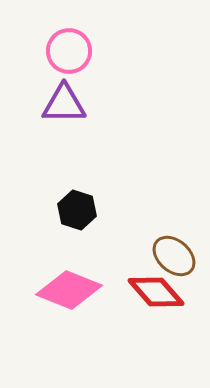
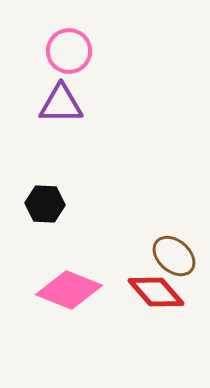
purple triangle: moved 3 px left
black hexagon: moved 32 px left, 6 px up; rotated 15 degrees counterclockwise
